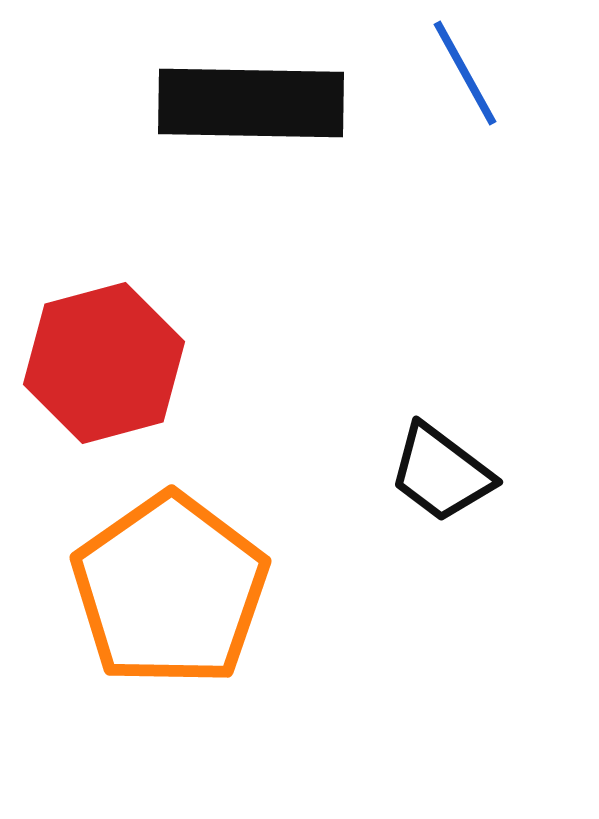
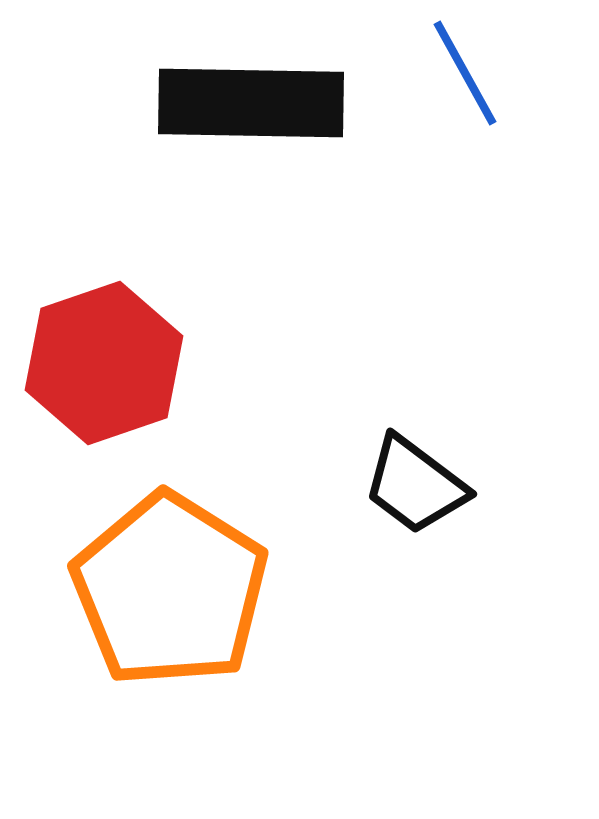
red hexagon: rotated 4 degrees counterclockwise
black trapezoid: moved 26 px left, 12 px down
orange pentagon: rotated 5 degrees counterclockwise
